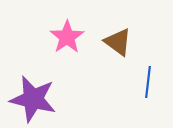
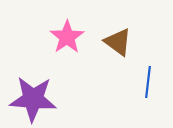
purple star: rotated 9 degrees counterclockwise
